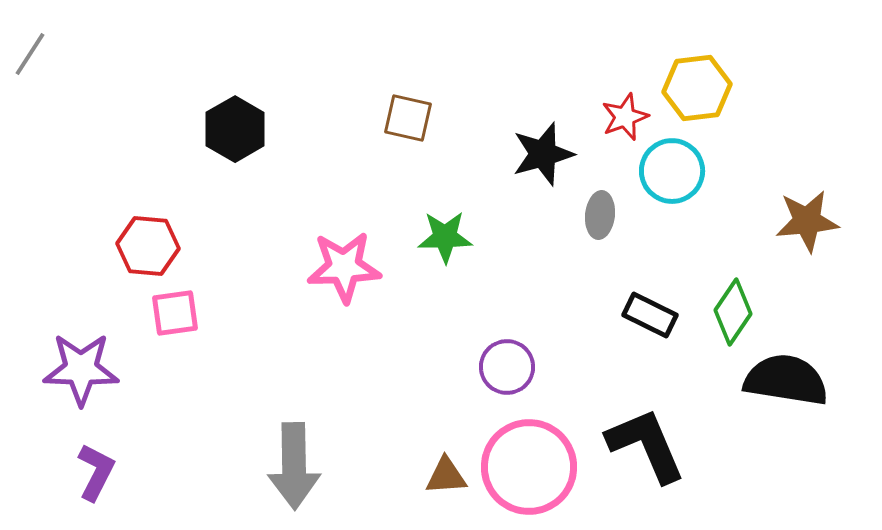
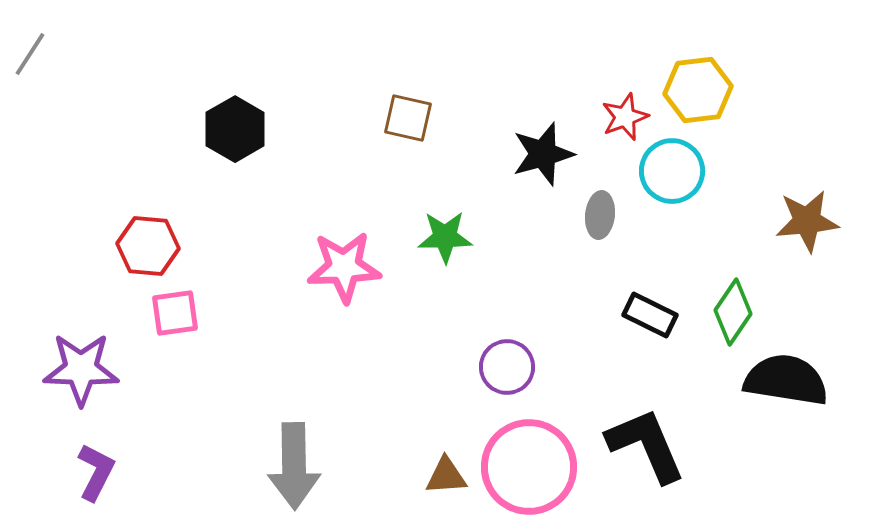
yellow hexagon: moved 1 px right, 2 px down
